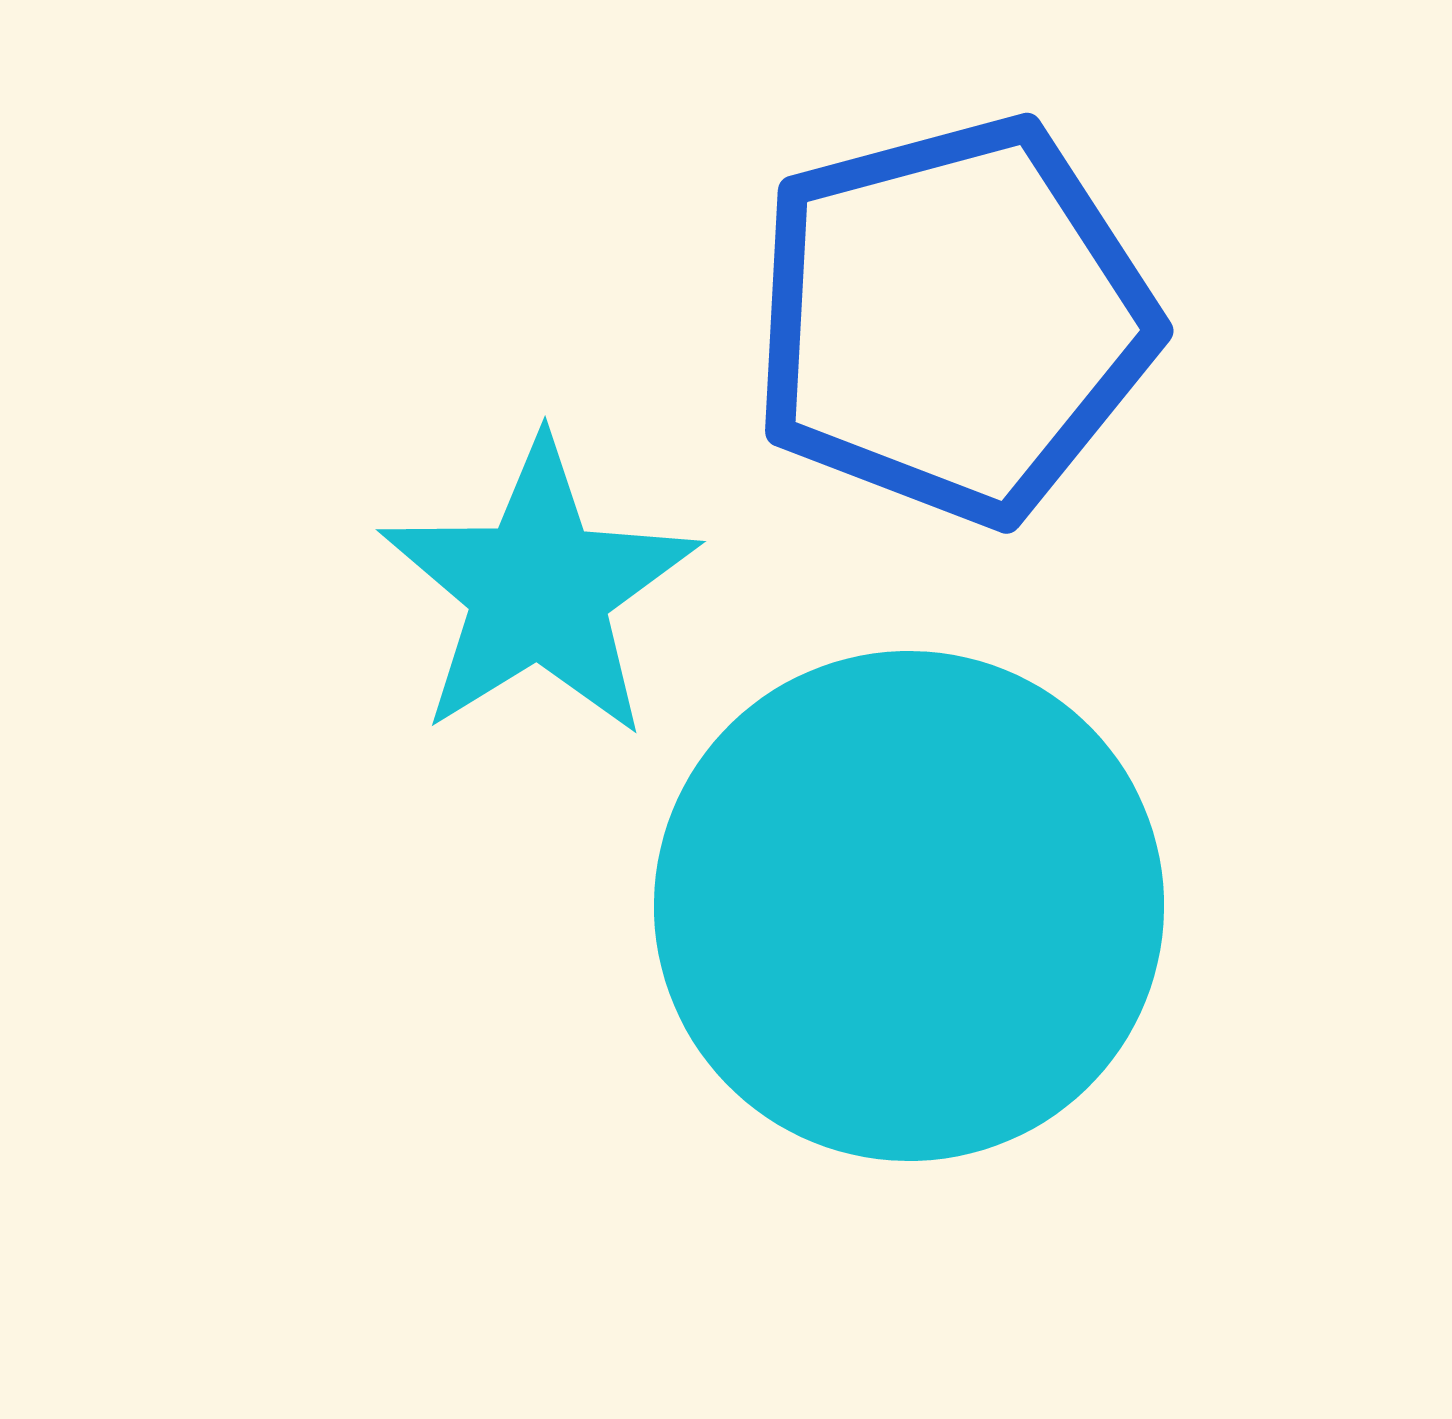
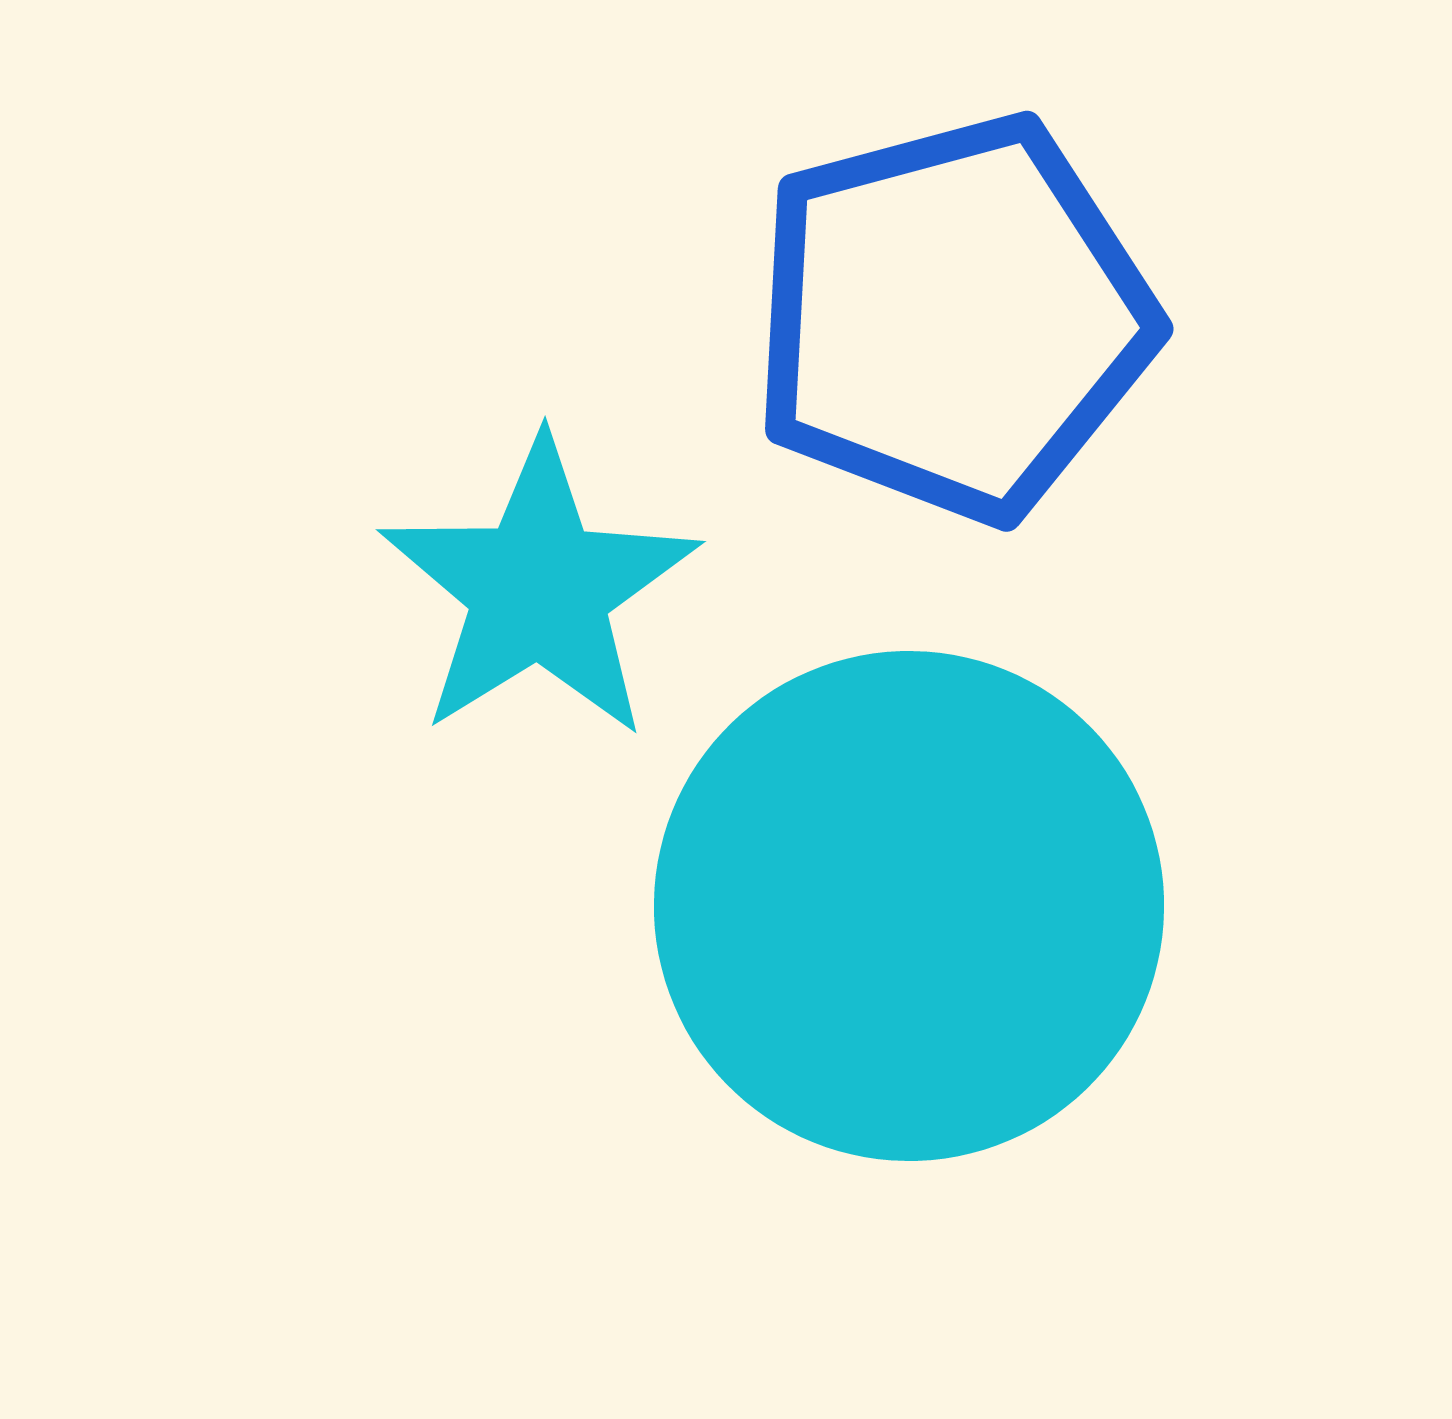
blue pentagon: moved 2 px up
